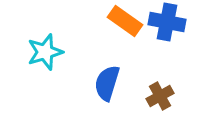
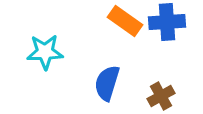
blue cross: rotated 15 degrees counterclockwise
cyan star: rotated 15 degrees clockwise
brown cross: moved 1 px right
